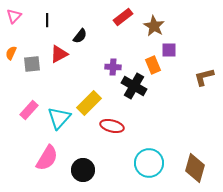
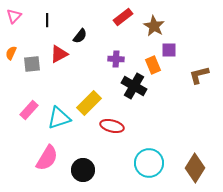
purple cross: moved 3 px right, 8 px up
brown L-shape: moved 5 px left, 2 px up
cyan triangle: rotated 30 degrees clockwise
brown diamond: rotated 16 degrees clockwise
